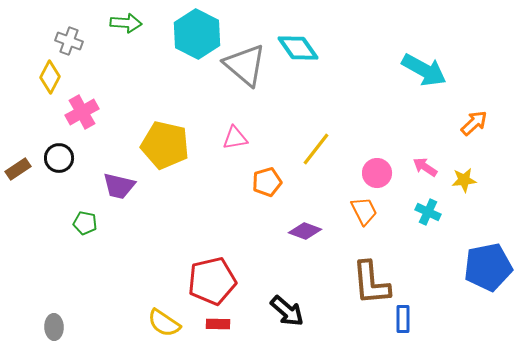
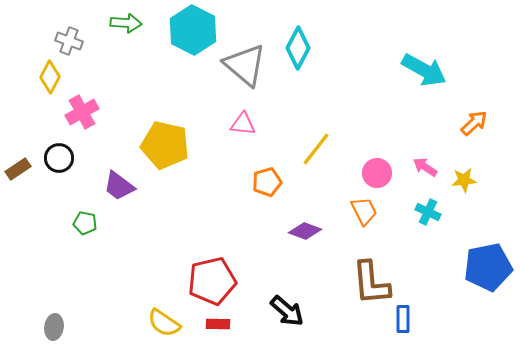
cyan hexagon: moved 4 px left, 4 px up
cyan diamond: rotated 63 degrees clockwise
pink triangle: moved 8 px right, 14 px up; rotated 16 degrees clockwise
purple trapezoid: rotated 24 degrees clockwise
gray ellipse: rotated 10 degrees clockwise
